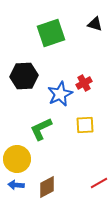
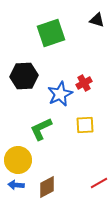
black triangle: moved 2 px right, 4 px up
yellow circle: moved 1 px right, 1 px down
